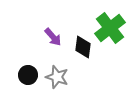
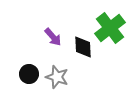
black diamond: rotated 10 degrees counterclockwise
black circle: moved 1 px right, 1 px up
